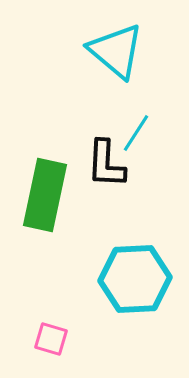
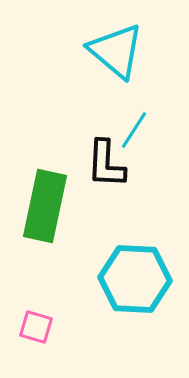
cyan line: moved 2 px left, 3 px up
green rectangle: moved 11 px down
cyan hexagon: rotated 6 degrees clockwise
pink square: moved 15 px left, 12 px up
